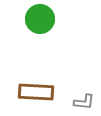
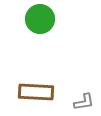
gray L-shape: rotated 15 degrees counterclockwise
